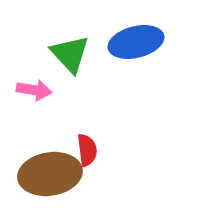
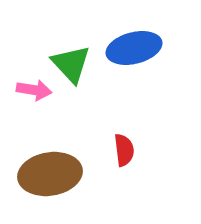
blue ellipse: moved 2 px left, 6 px down
green triangle: moved 1 px right, 10 px down
red semicircle: moved 37 px right
